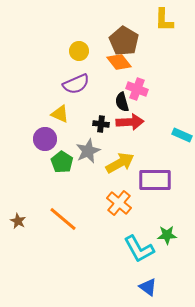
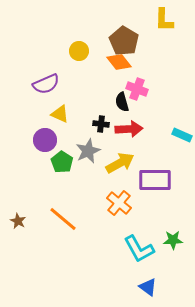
purple semicircle: moved 30 px left
red arrow: moved 1 px left, 7 px down
purple circle: moved 1 px down
green star: moved 6 px right, 5 px down
